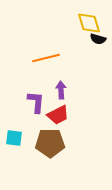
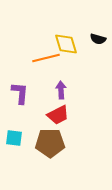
yellow diamond: moved 23 px left, 21 px down
purple L-shape: moved 16 px left, 9 px up
